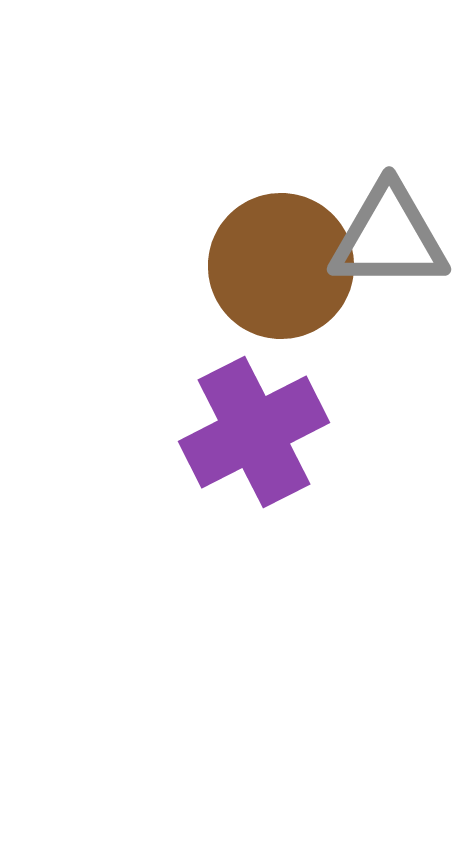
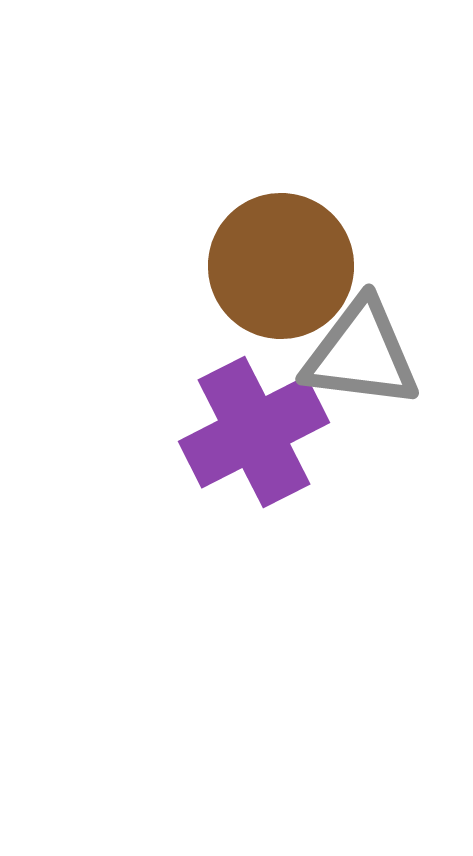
gray triangle: moved 28 px left, 117 px down; rotated 7 degrees clockwise
